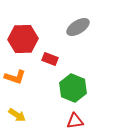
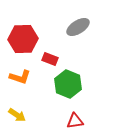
orange L-shape: moved 5 px right
green hexagon: moved 5 px left, 4 px up
